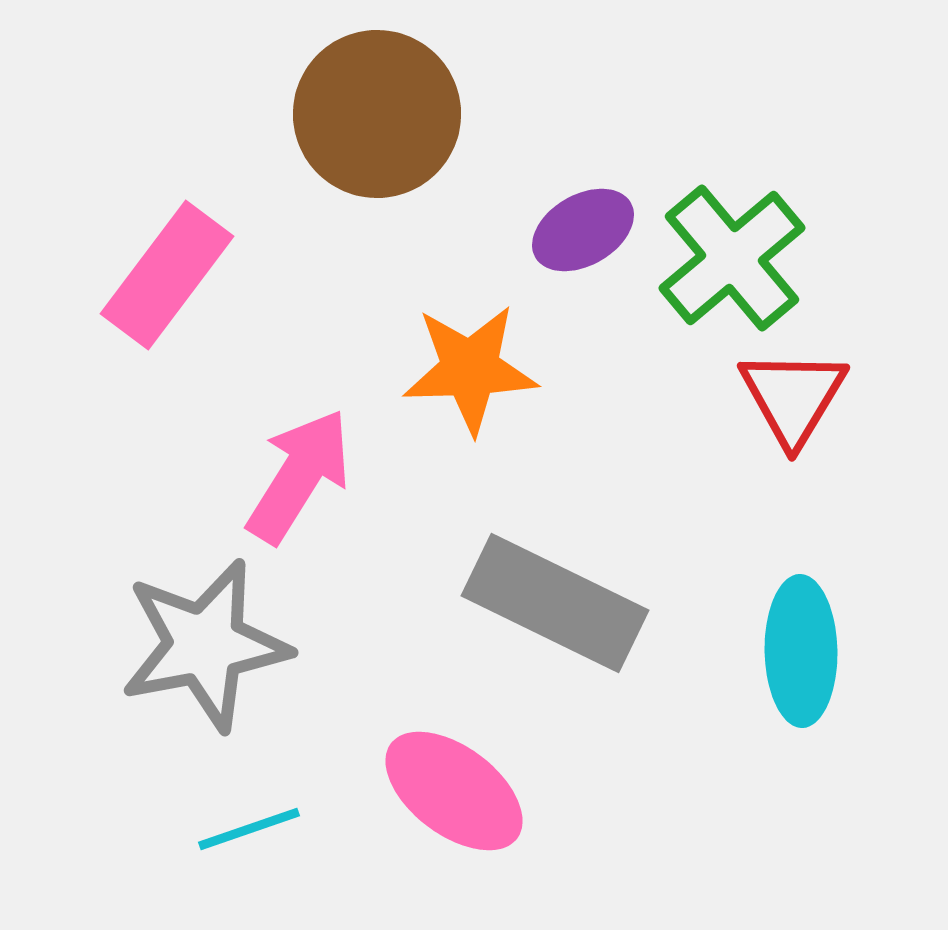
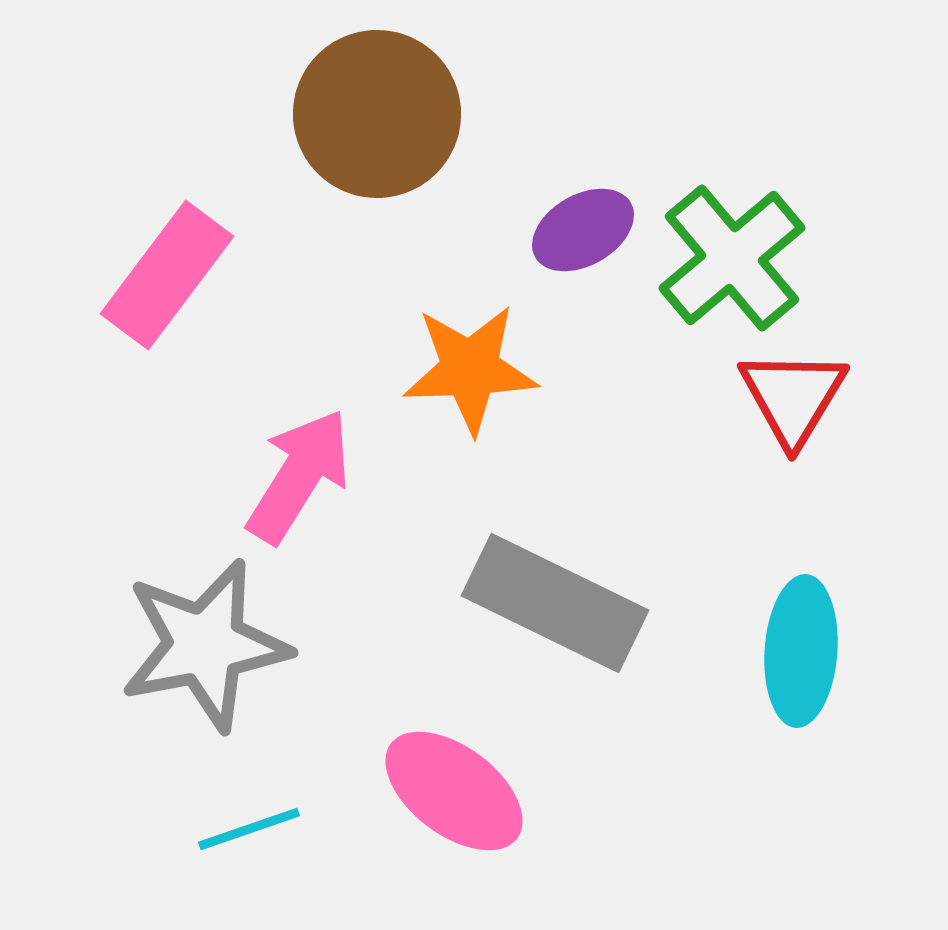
cyan ellipse: rotated 5 degrees clockwise
